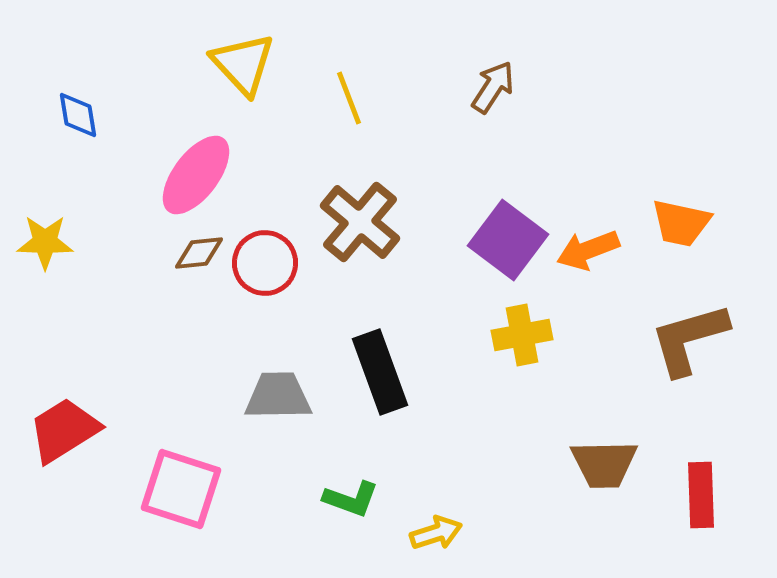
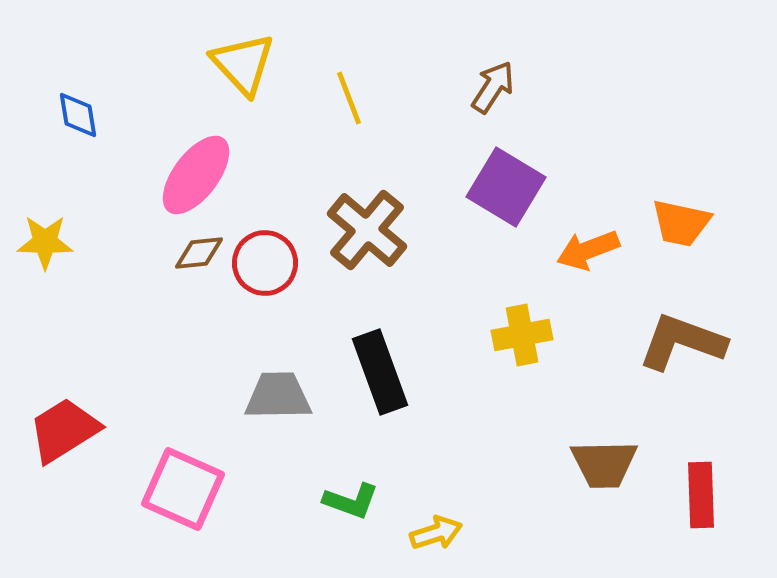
brown cross: moved 7 px right, 8 px down
purple square: moved 2 px left, 53 px up; rotated 6 degrees counterclockwise
brown L-shape: moved 7 px left, 3 px down; rotated 36 degrees clockwise
pink square: moved 2 px right; rotated 6 degrees clockwise
green L-shape: moved 2 px down
